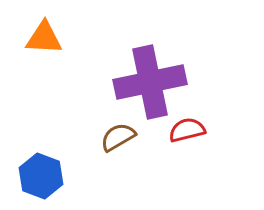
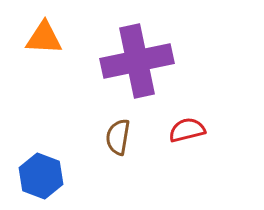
purple cross: moved 13 px left, 21 px up
brown semicircle: rotated 51 degrees counterclockwise
